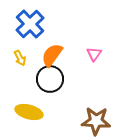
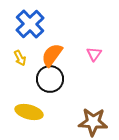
brown star: moved 3 px left, 1 px down
